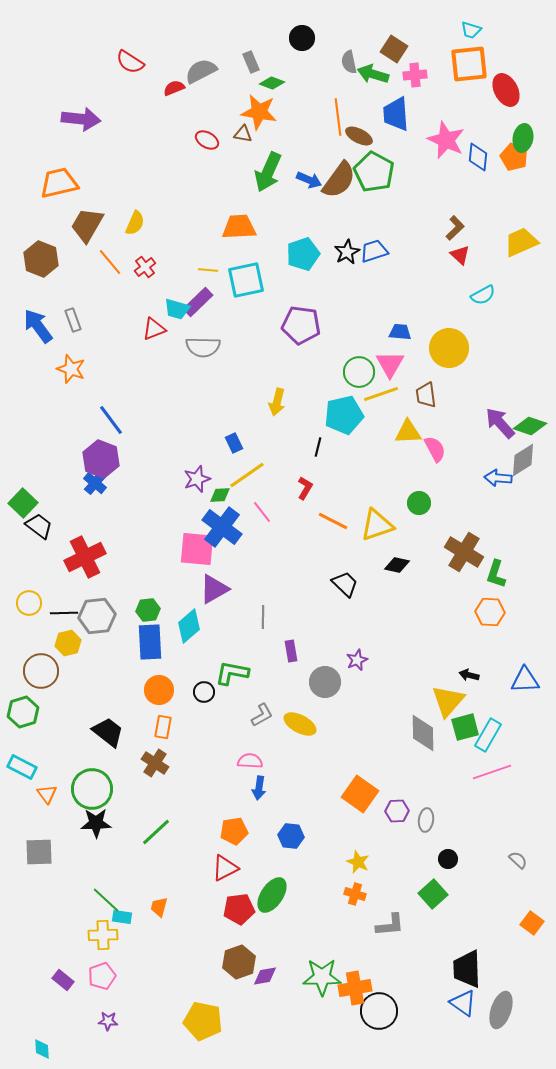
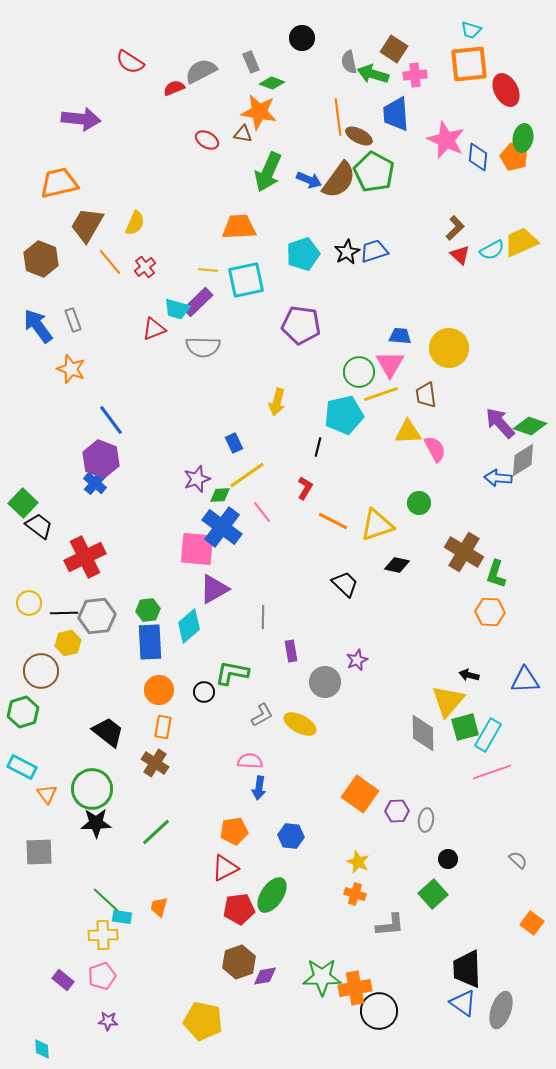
cyan semicircle at (483, 295): moved 9 px right, 45 px up
blue trapezoid at (400, 332): moved 4 px down
